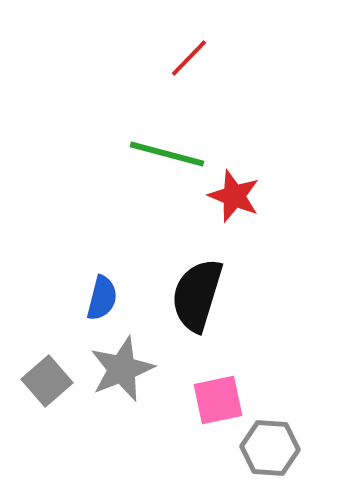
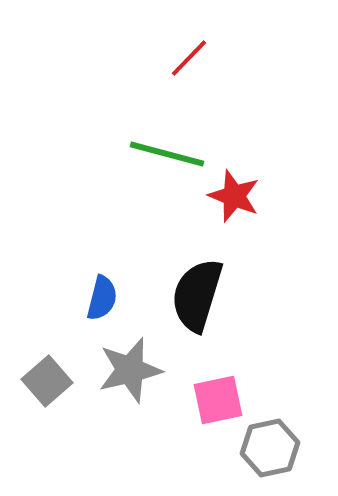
gray star: moved 8 px right, 1 px down; rotated 8 degrees clockwise
gray hexagon: rotated 16 degrees counterclockwise
